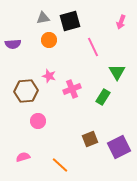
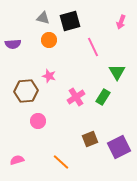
gray triangle: rotated 24 degrees clockwise
pink cross: moved 4 px right, 8 px down; rotated 12 degrees counterclockwise
pink semicircle: moved 6 px left, 3 px down
orange line: moved 1 px right, 3 px up
